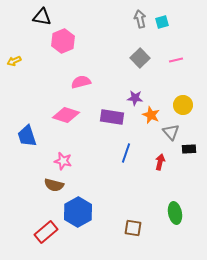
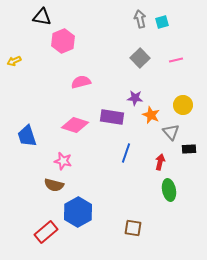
pink diamond: moved 9 px right, 10 px down
green ellipse: moved 6 px left, 23 px up
